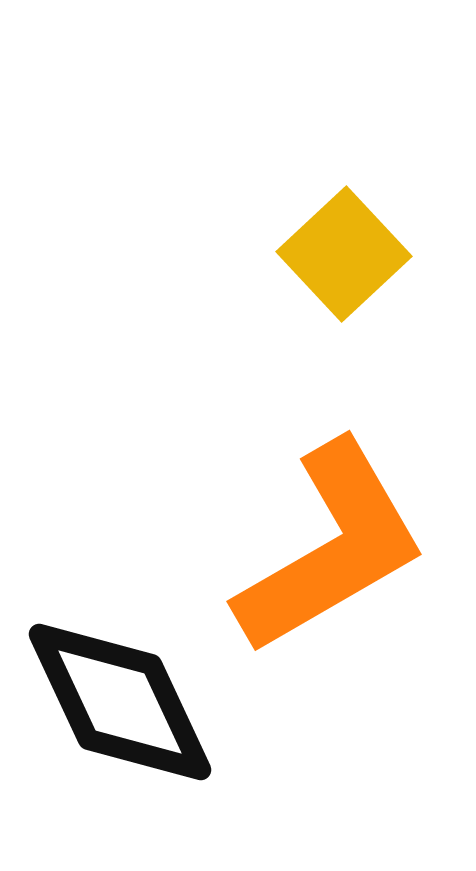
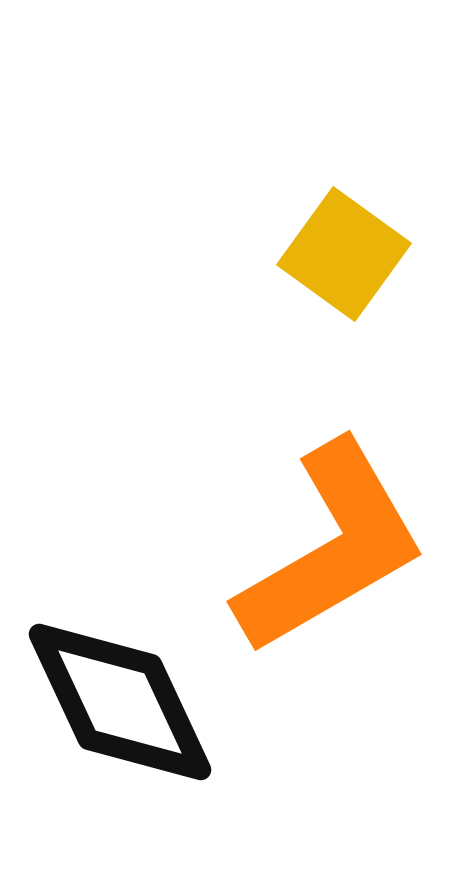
yellow square: rotated 11 degrees counterclockwise
